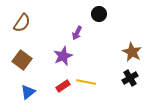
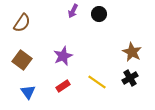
purple arrow: moved 4 px left, 22 px up
yellow line: moved 11 px right; rotated 24 degrees clockwise
blue triangle: rotated 28 degrees counterclockwise
